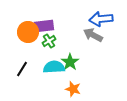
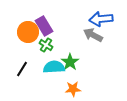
purple rectangle: rotated 66 degrees clockwise
green cross: moved 3 px left, 4 px down; rotated 24 degrees counterclockwise
orange star: rotated 21 degrees counterclockwise
